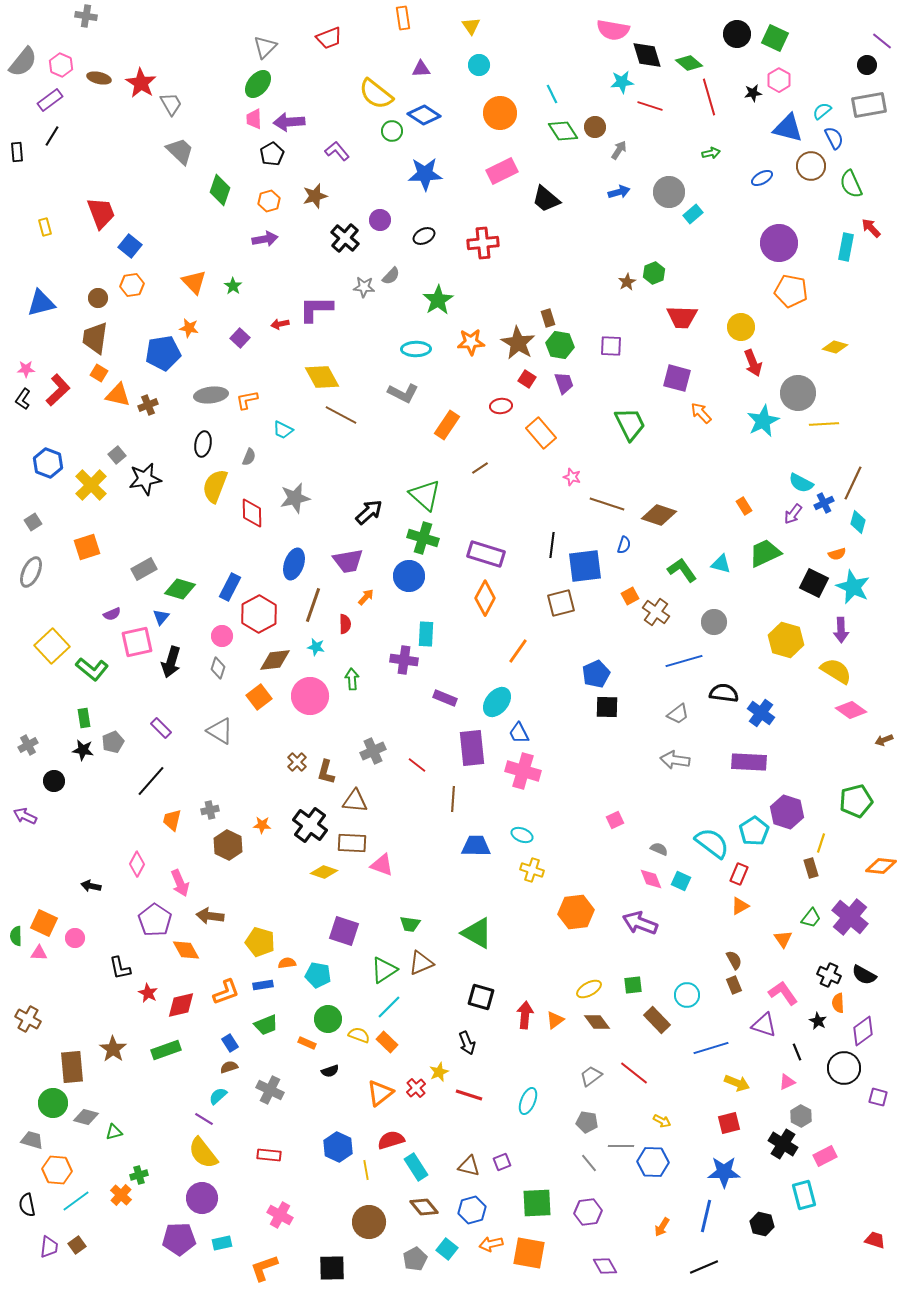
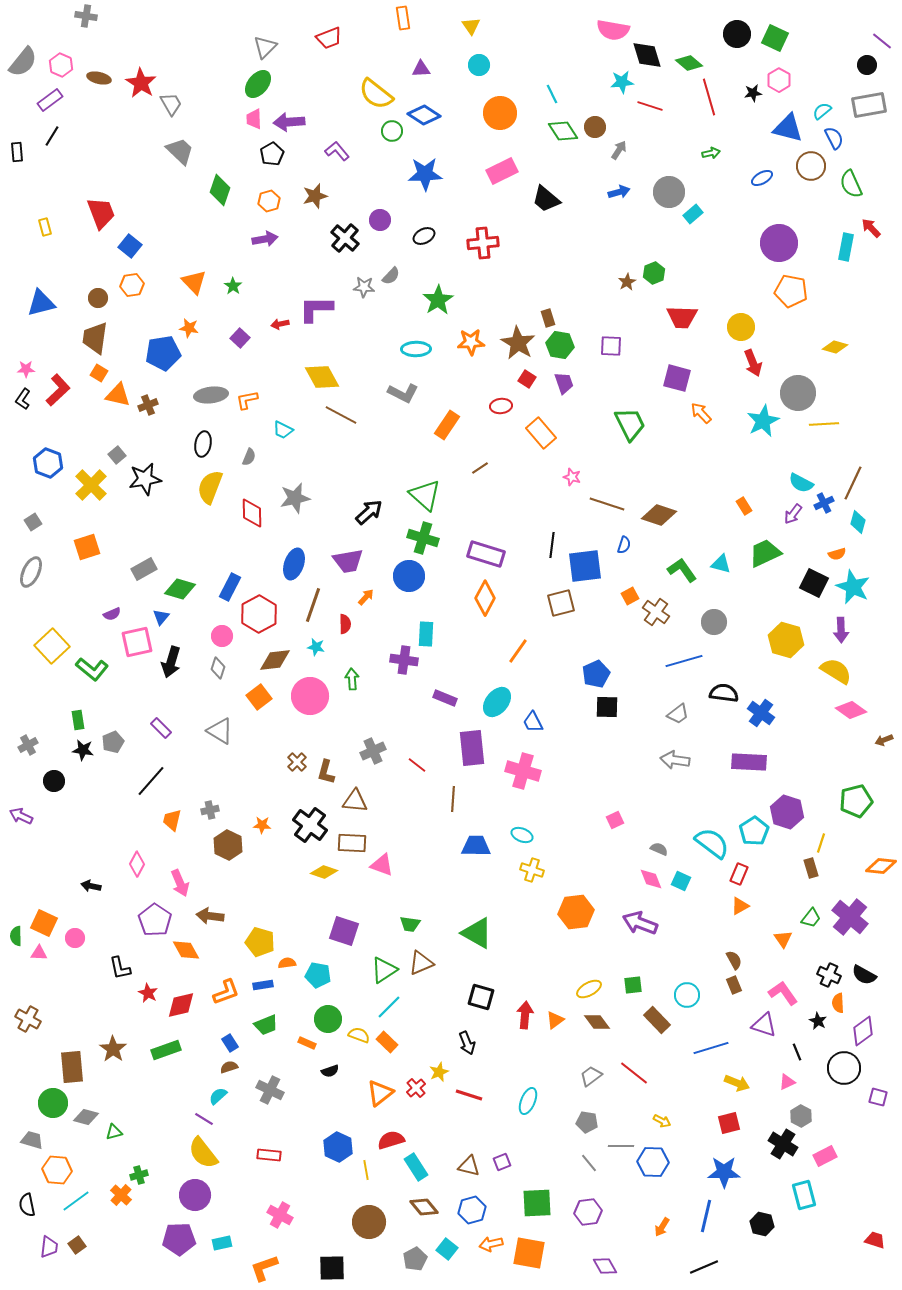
yellow semicircle at (215, 486): moved 5 px left, 1 px down
green rectangle at (84, 718): moved 6 px left, 2 px down
blue trapezoid at (519, 733): moved 14 px right, 11 px up
purple arrow at (25, 816): moved 4 px left
purple circle at (202, 1198): moved 7 px left, 3 px up
